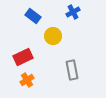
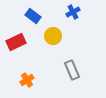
red rectangle: moved 7 px left, 15 px up
gray rectangle: rotated 12 degrees counterclockwise
